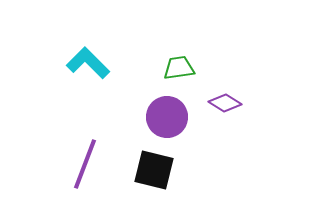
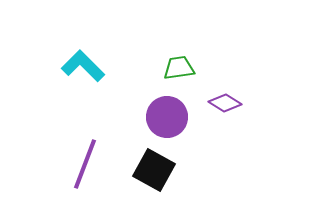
cyan L-shape: moved 5 px left, 3 px down
black square: rotated 15 degrees clockwise
